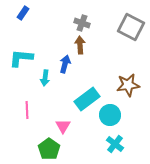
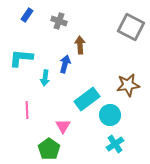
blue rectangle: moved 4 px right, 2 px down
gray cross: moved 23 px left, 2 px up
cyan cross: rotated 18 degrees clockwise
